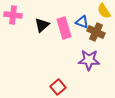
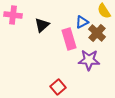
blue triangle: rotated 48 degrees counterclockwise
pink rectangle: moved 5 px right, 11 px down
brown cross: moved 1 px right, 1 px down; rotated 18 degrees clockwise
